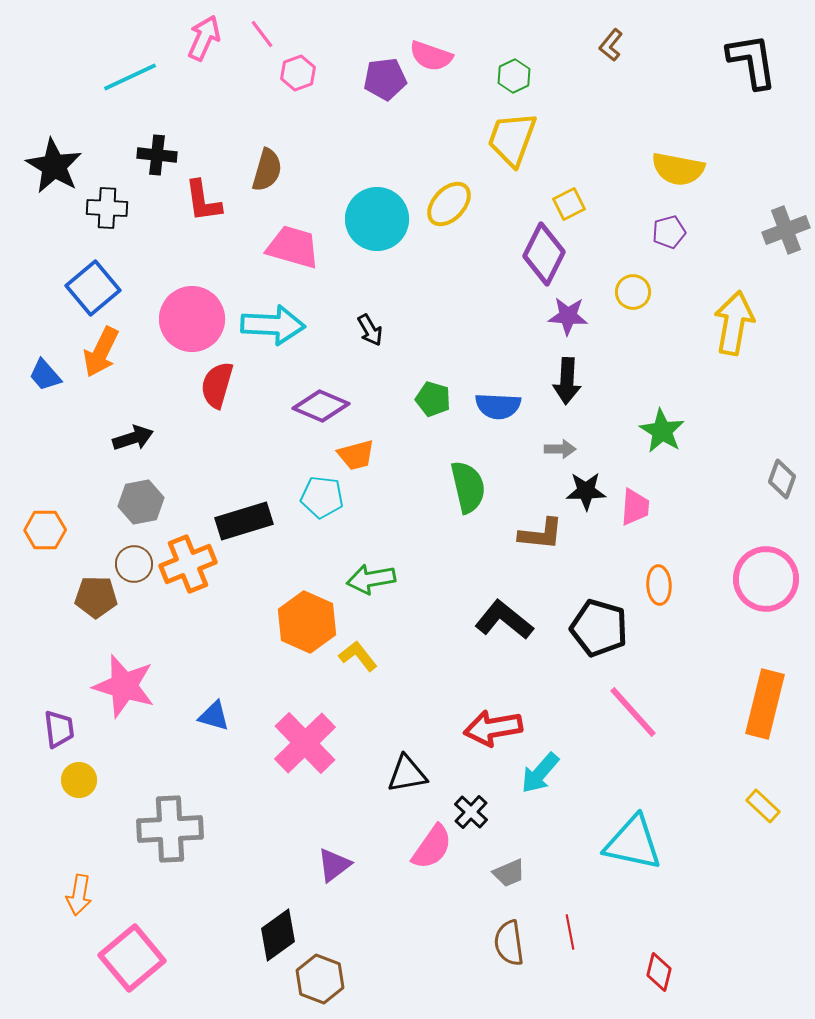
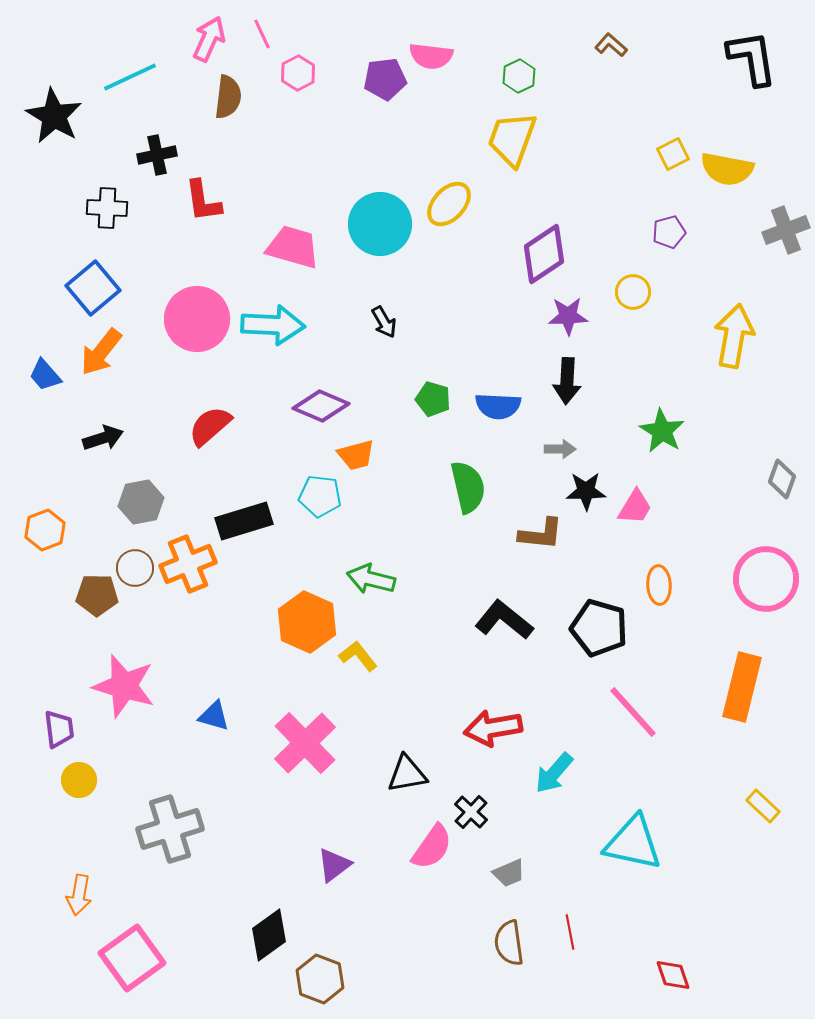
pink line at (262, 34): rotated 12 degrees clockwise
pink arrow at (204, 38): moved 5 px right, 1 px down
brown L-shape at (611, 45): rotated 92 degrees clockwise
pink semicircle at (431, 56): rotated 12 degrees counterclockwise
black L-shape at (752, 61): moved 3 px up
pink hexagon at (298, 73): rotated 8 degrees counterclockwise
green hexagon at (514, 76): moved 5 px right
black cross at (157, 155): rotated 18 degrees counterclockwise
black star at (54, 166): moved 50 px up
yellow semicircle at (678, 169): moved 49 px right
brown semicircle at (267, 170): moved 39 px left, 73 px up; rotated 9 degrees counterclockwise
yellow square at (569, 204): moved 104 px right, 50 px up
cyan circle at (377, 219): moved 3 px right, 5 px down
purple diamond at (544, 254): rotated 30 degrees clockwise
purple star at (568, 316): rotated 6 degrees counterclockwise
pink circle at (192, 319): moved 5 px right
yellow arrow at (734, 323): moved 13 px down
black arrow at (370, 330): moved 14 px right, 8 px up
orange arrow at (101, 352): rotated 12 degrees clockwise
red semicircle at (217, 385): moved 7 px left, 41 px down; rotated 33 degrees clockwise
black arrow at (133, 438): moved 30 px left
cyan pentagon at (322, 497): moved 2 px left, 1 px up
pink trapezoid at (635, 507): rotated 27 degrees clockwise
orange hexagon at (45, 530): rotated 21 degrees counterclockwise
brown circle at (134, 564): moved 1 px right, 4 px down
green arrow at (371, 579): rotated 24 degrees clockwise
brown pentagon at (96, 597): moved 1 px right, 2 px up
orange rectangle at (765, 704): moved 23 px left, 17 px up
cyan arrow at (540, 773): moved 14 px right
gray cross at (170, 829): rotated 14 degrees counterclockwise
black diamond at (278, 935): moved 9 px left
pink square at (132, 958): rotated 4 degrees clockwise
red diamond at (659, 972): moved 14 px right, 3 px down; rotated 33 degrees counterclockwise
